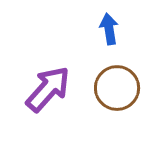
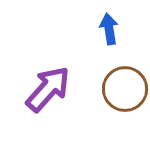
brown circle: moved 8 px right, 1 px down
